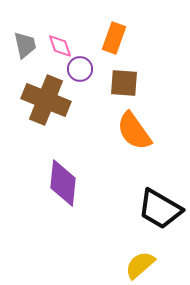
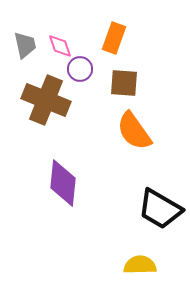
yellow semicircle: rotated 40 degrees clockwise
